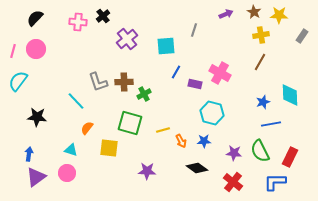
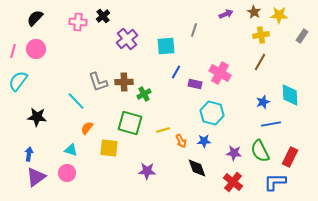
black diamond at (197, 168): rotated 35 degrees clockwise
